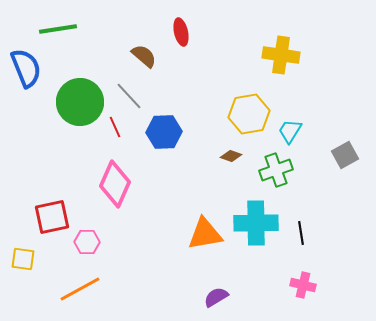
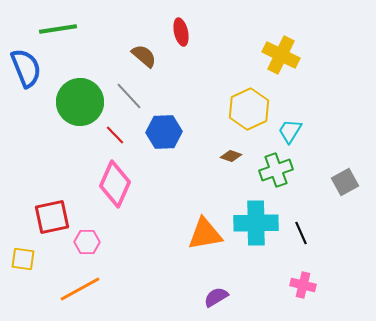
yellow cross: rotated 18 degrees clockwise
yellow hexagon: moved 5 px up; rotated 15 degrees counterclockwise
red line: moved 8 px down; rotated 20 degrees counterclockwise
gray square: moved 27 px down
black line: rotated 15 degrees counterclockwise
